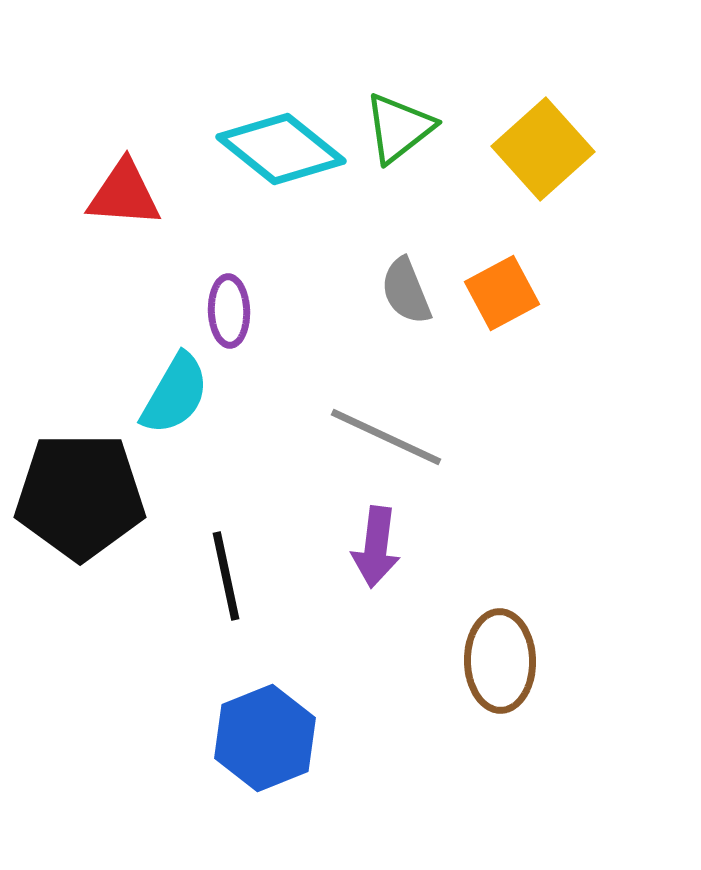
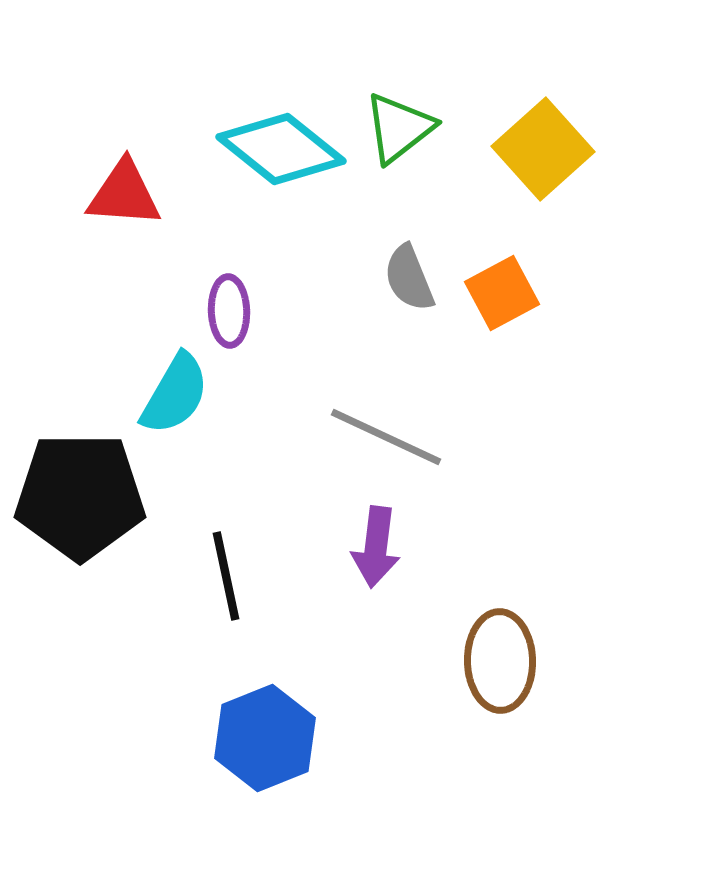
gray semicircle: moved 3 px right, 13 px up
